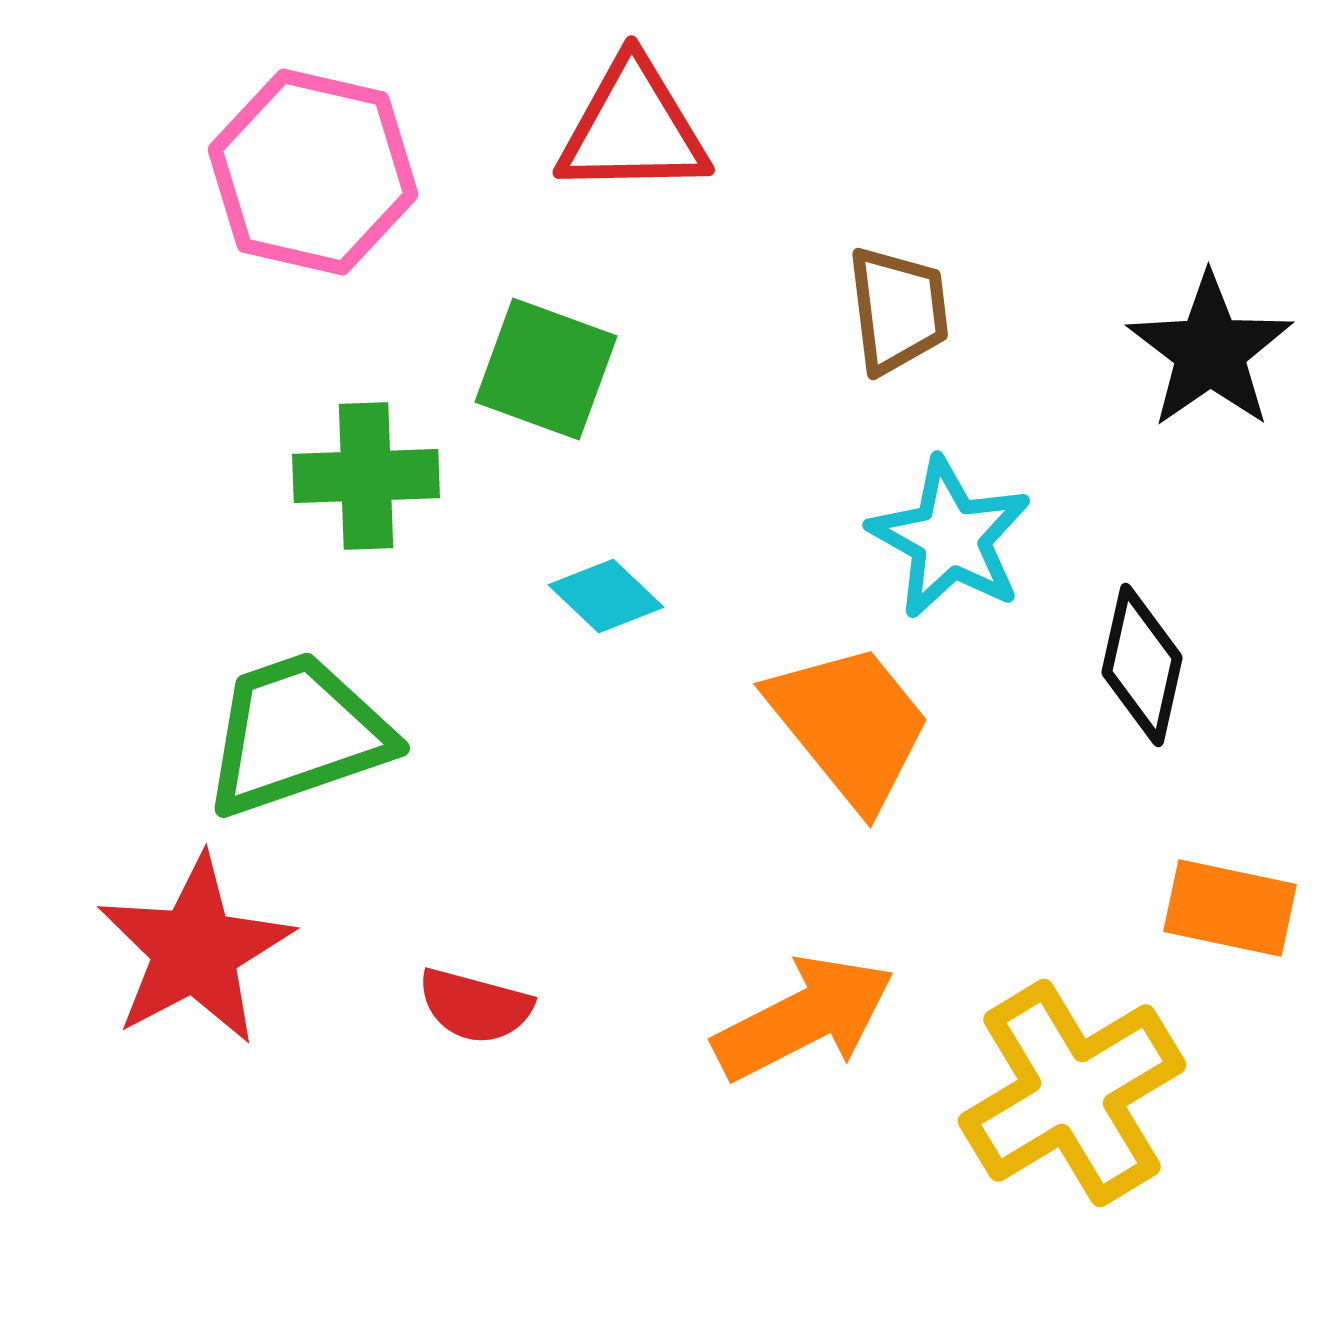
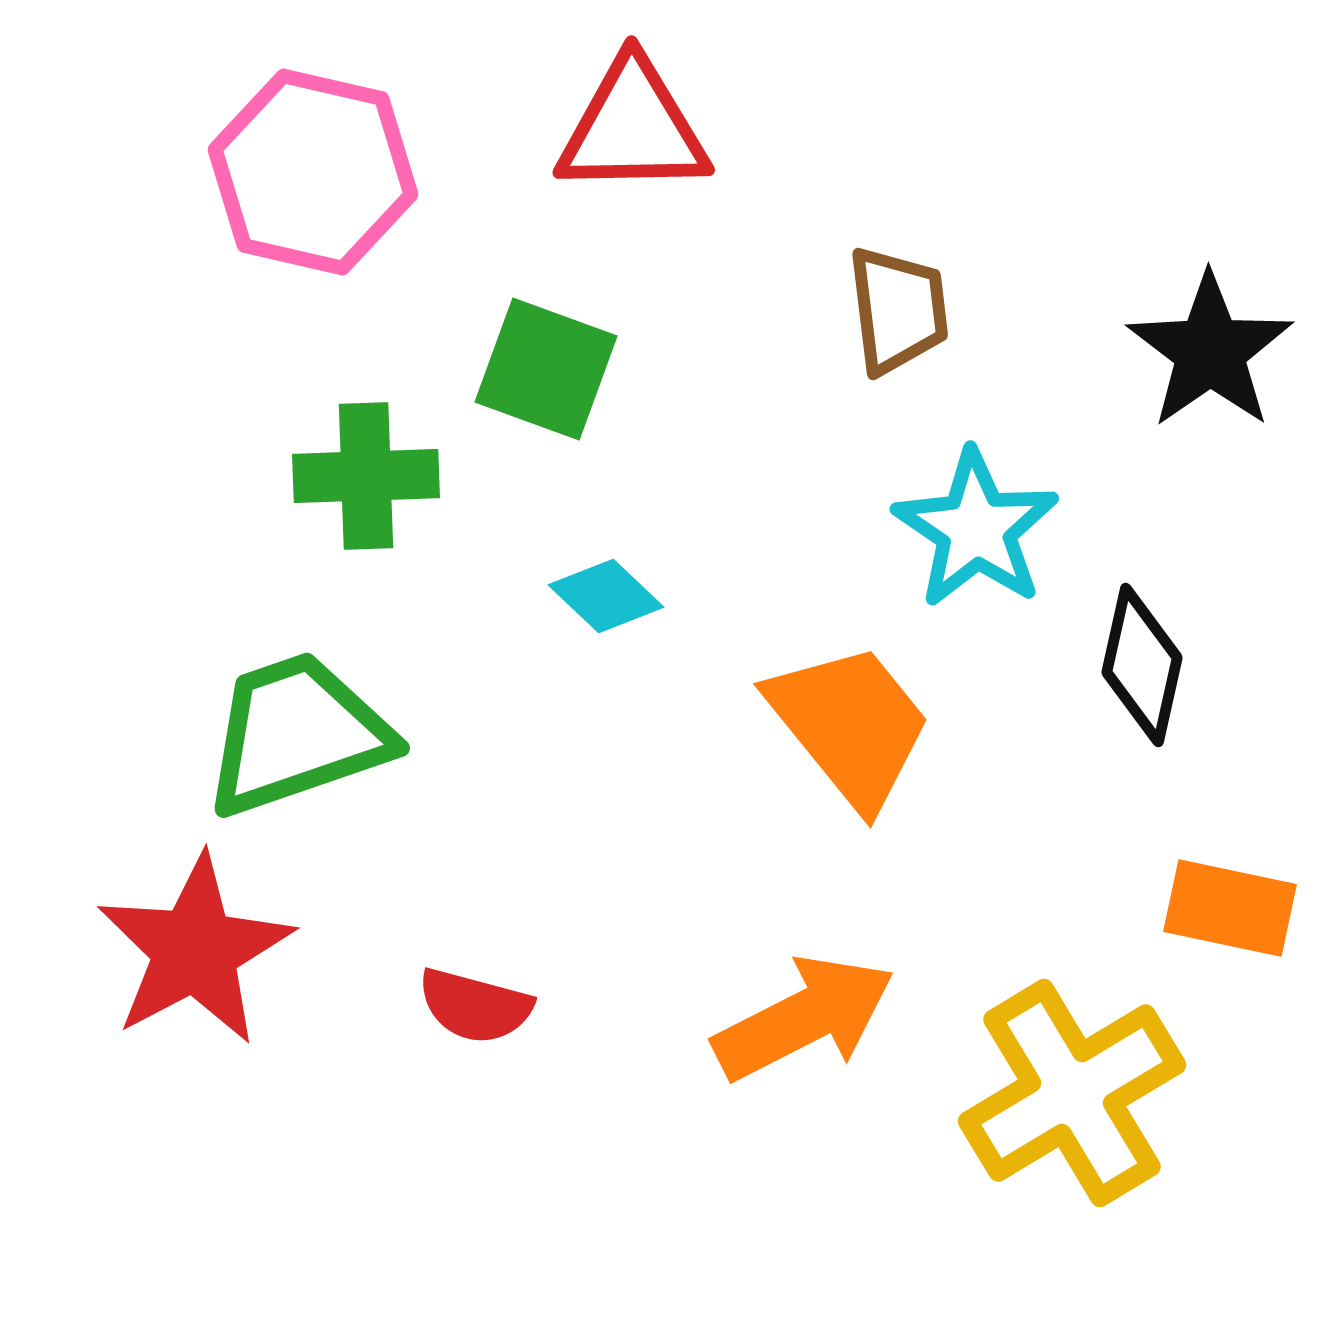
cyan star: moved 26 px right, 9 px up; rotated 5 degrees clockwise
